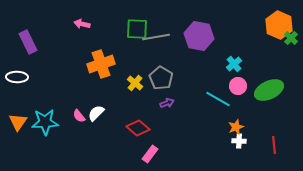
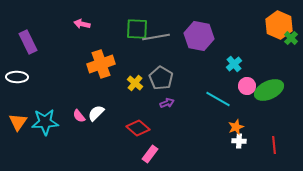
pink circle: moved 9 px right
